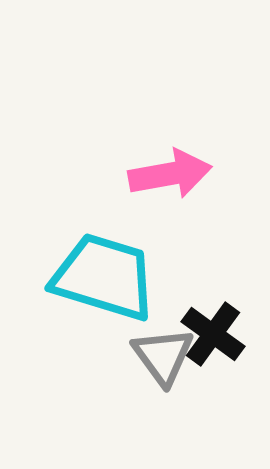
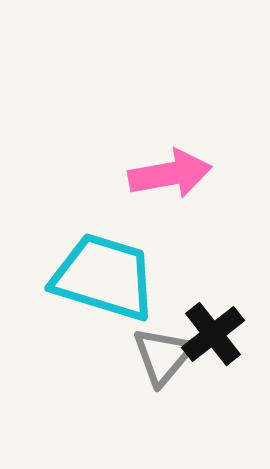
black cross: rotated 16 degrees clockwise
gray triangle: rotated 16 degrees clockwise
